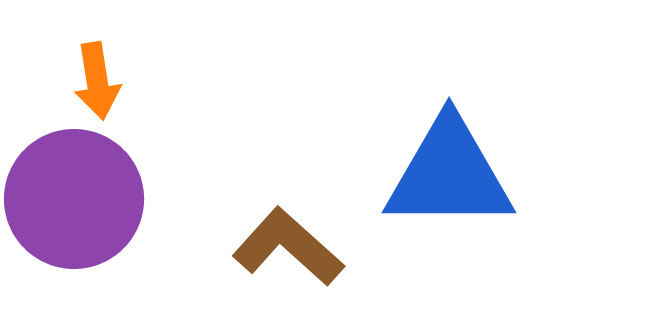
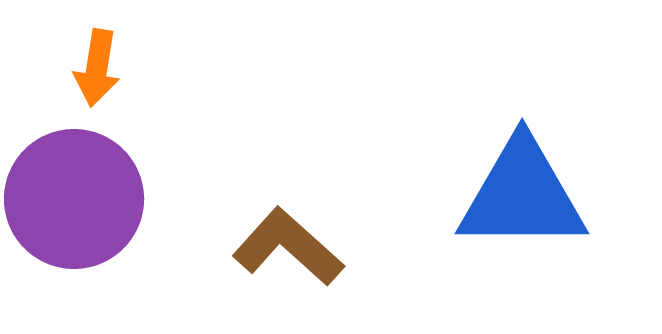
orange arrow: moved 13 px up; rotated 18 degrees clockwise
blue triangle: moved 73 px right, 21 px down
